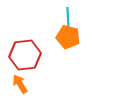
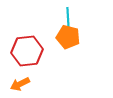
red hexagon: moved 2 px right, 4 px up
orange arrow: rotated 84 degrees counterclockwise
